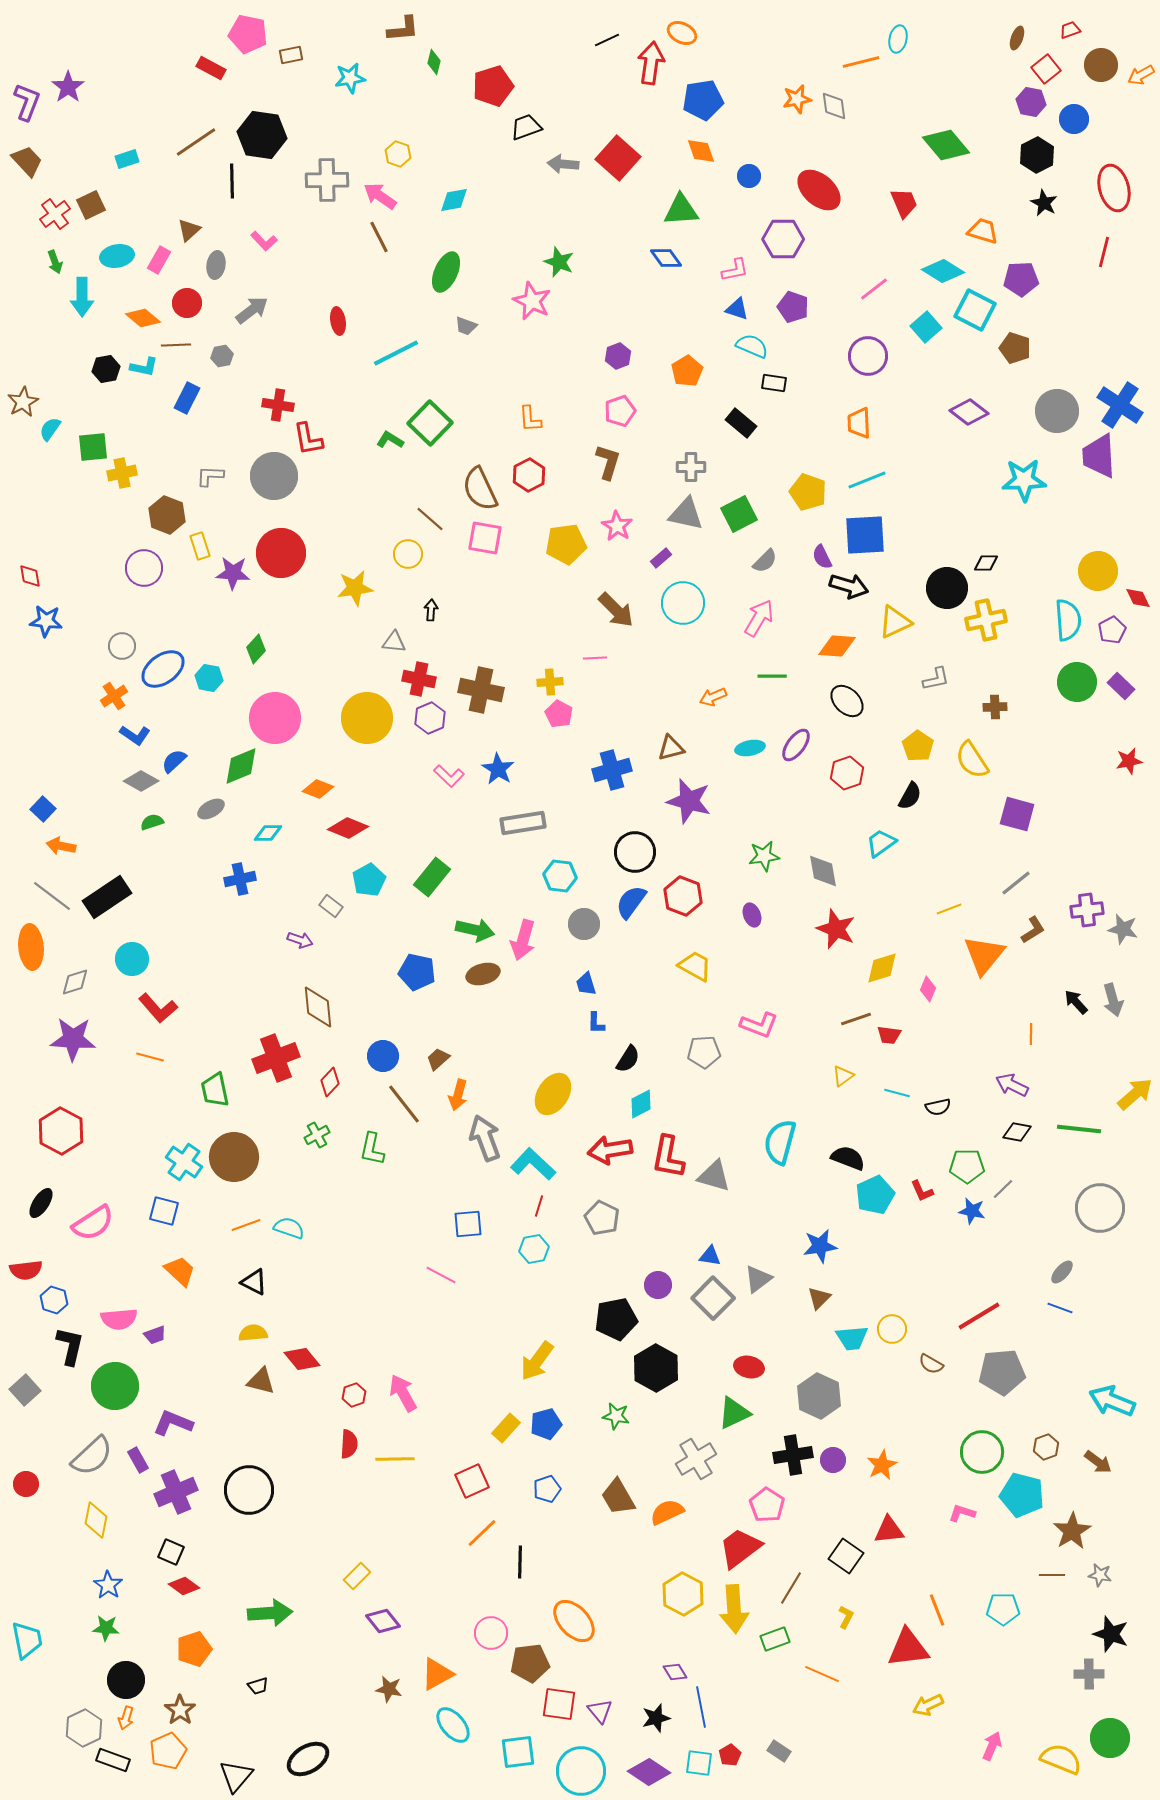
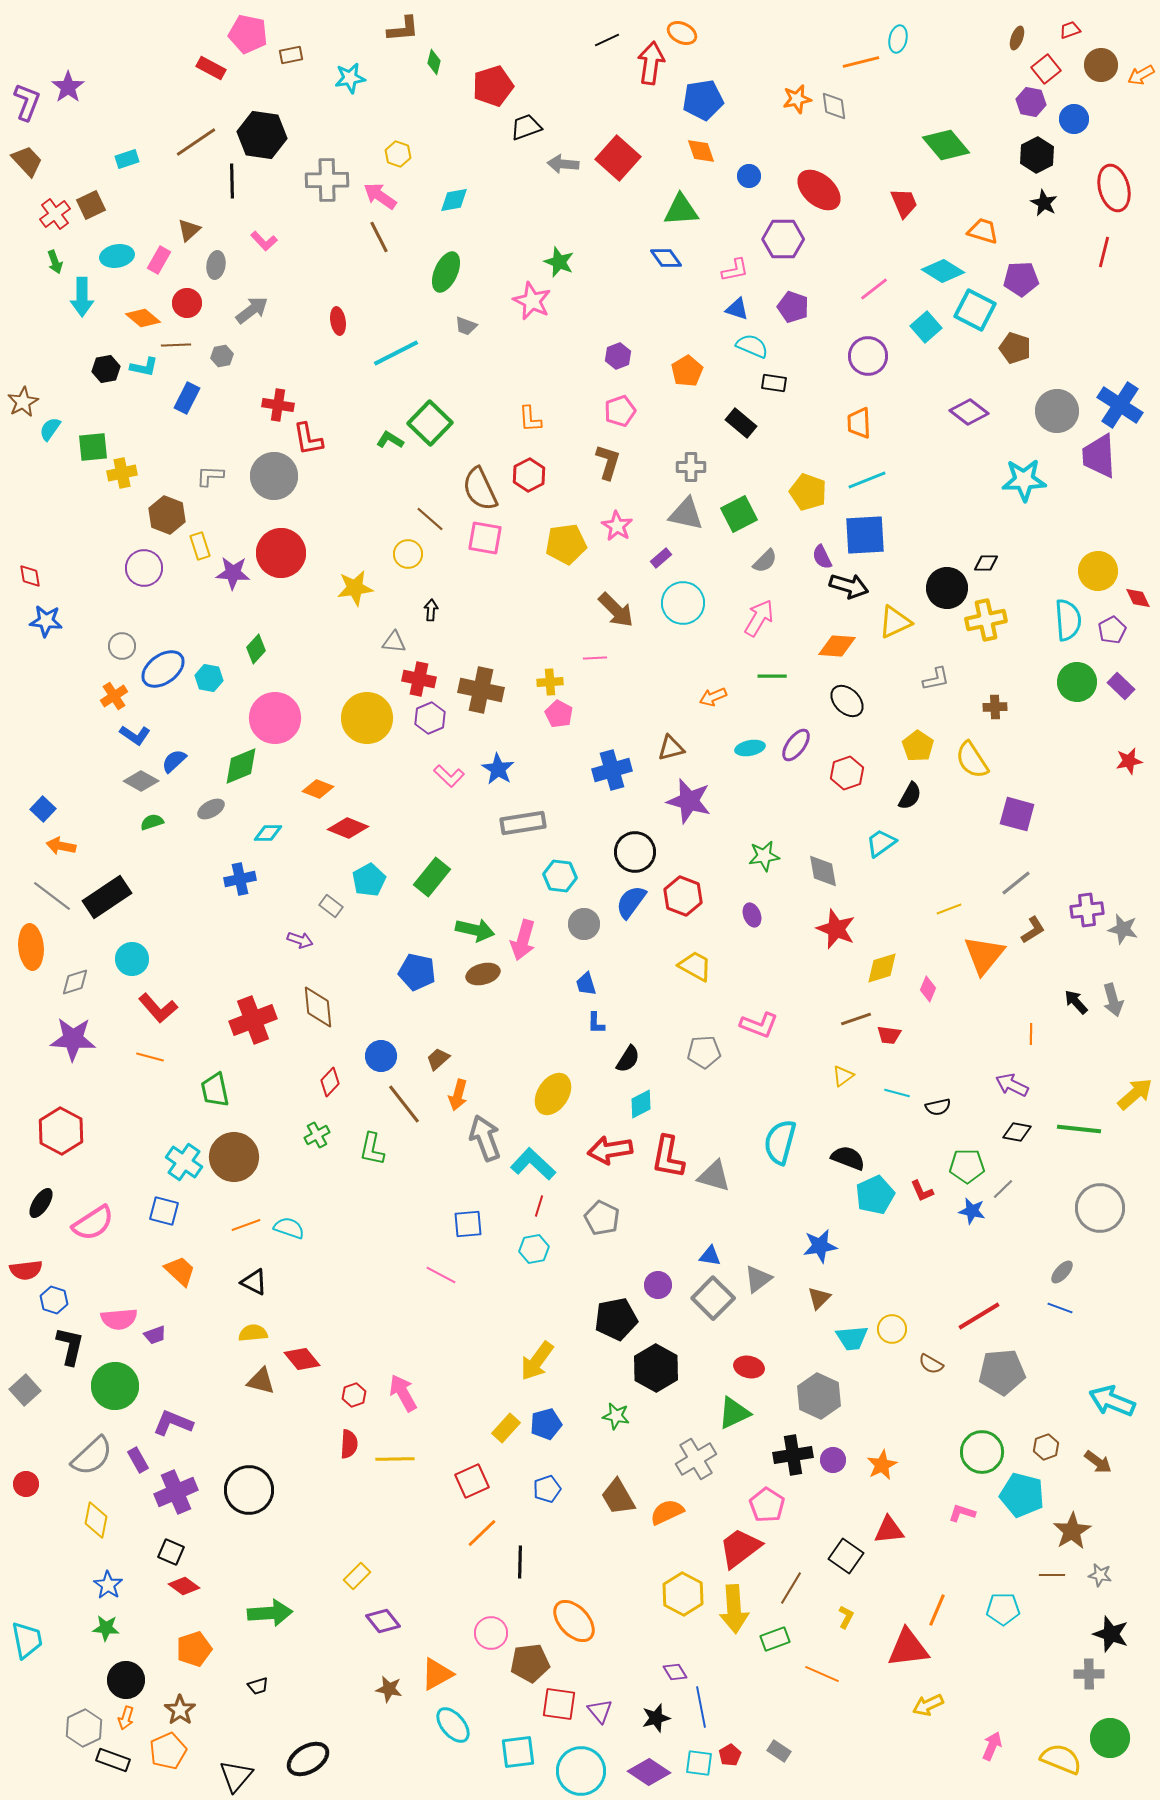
blue circle at (383, 1056): moved 2 px left
red cross at (276, 1058): moved 23 px left, 38 px up
orange line at (937, 1610): rotated 44 degrees clockwise
